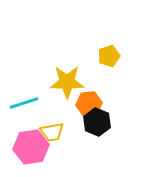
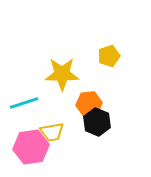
yellow star: moved 5 px left, 8 px up
